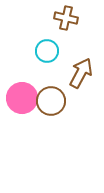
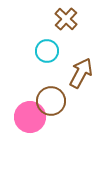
brown cross: moved 1 px down; rotated 30 degrees clockwise
pink circle: moved 8 px right, 19 px down
